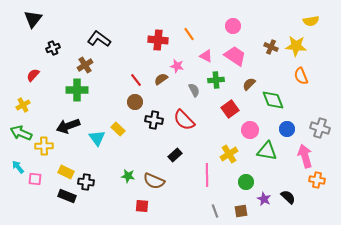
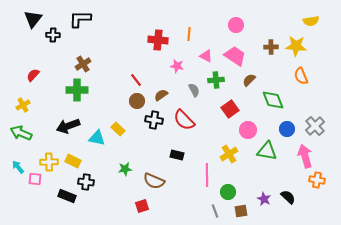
pink circle at (233, 26): moved 3 px right, 1 px up
orange line at (189, 34): rotated 40 degrees clockwise
black L-shape at (99, 39): moved 19 px left, 20 px up; rotated 35 degrees counterclockwise
brown cross at (271, 47): rotated 24 degrees counterclockwise
black cross at (53, 48): moved 13 px up; rotated 24 degrees clockwise
brown cross at (85, 65): moved 2 px left, 1 px up
brown semicircle at (161, 79): moved 16 px down
brown semicircle at (249, 84): moved 4 px up
brown circle at (135, 102): moved 2 px right, 1 px up
gray cross at (320, 128): moved 5 px left, 2 px up; rotated 30 degrees clockwise
pink circle at (250, 130): moved 2 px left
cyan triangle at (97, 138): rotated 42 degrees counterclockwise
yellow cross at (44, 146): moved 5 px right, 16 px down
black rectangle at (175, 155): moved 2 px right; rotated 56 degrees clockwise
yellow rectangle at (66, 172): moved 7 px right, 11 px up
green star at (128, 176): moved 3 px left, 7 px up; rotated 16 degrees counterclockwise
green circle at (246, 182): moved 18 px left, 10 px down
red square at (142, 206): rotated 24 degrees counterclockwise
